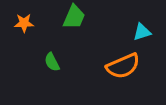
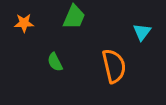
cyan triangle: rotated 36 degrees counterclockwise
green semicircle: moved 3 px right
orange semicircle: moved 9 px left; rotated 80 degrees counterclockwise
